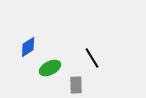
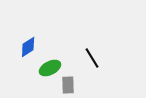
gray rectangle: moved 8 px left
